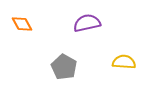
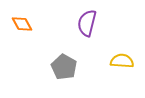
purple semicircle: rotated 64 degrees counterclockwise
yellow semicircle: moved 2 px left, 1 px up
